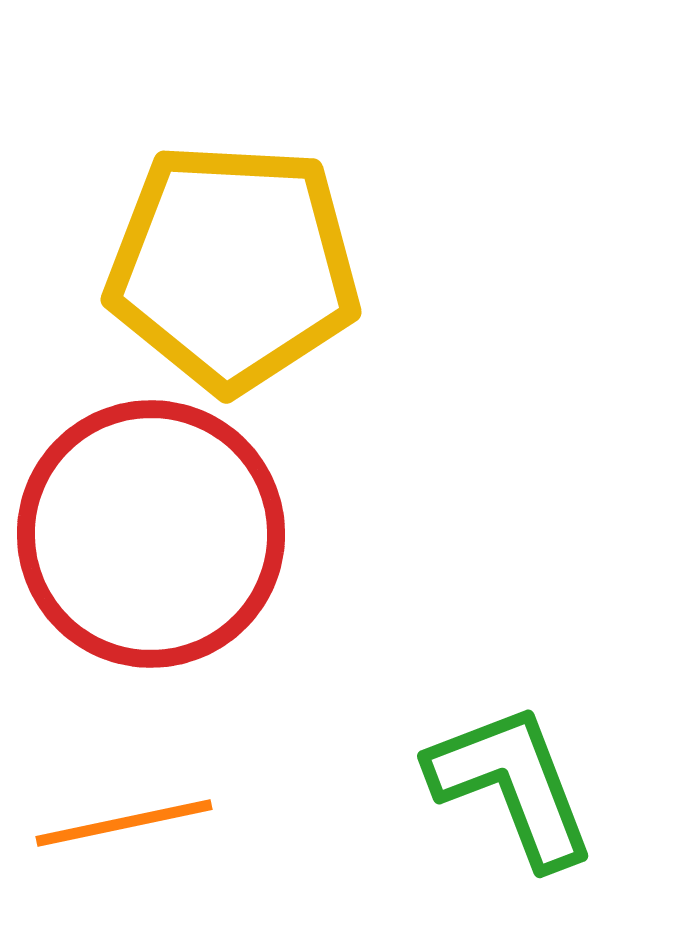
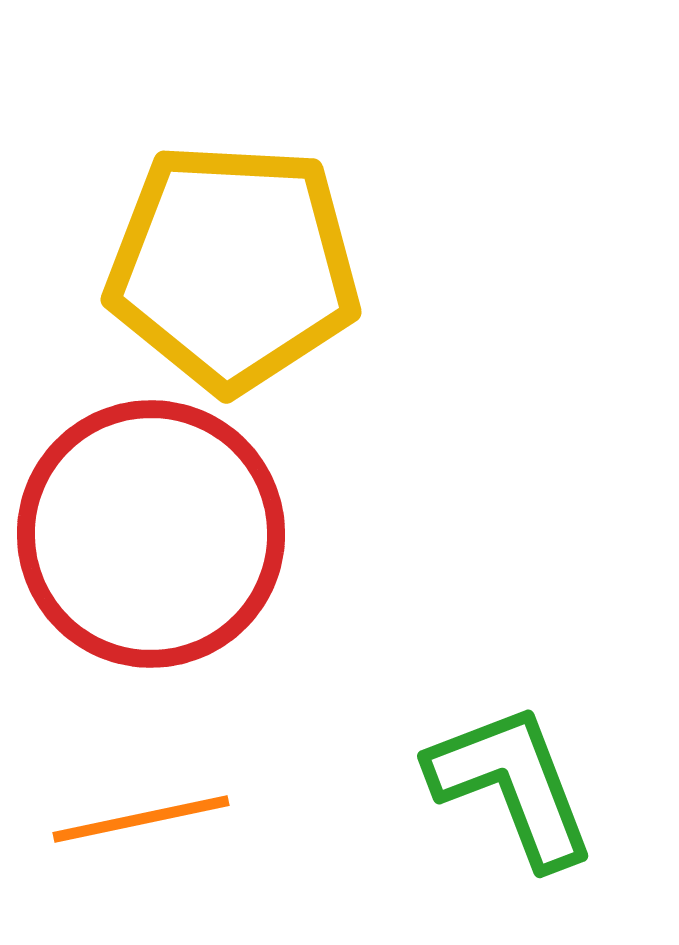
orange line: moved 17 px right, 4 px up
